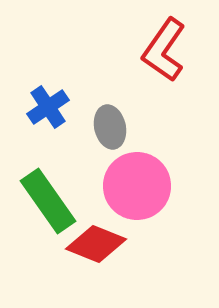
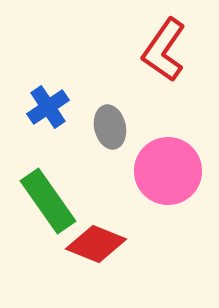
pink circle: moved 31 px right, 15 px up
